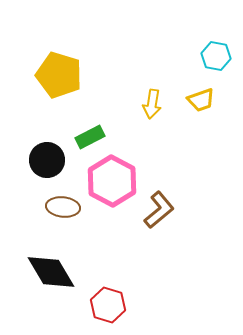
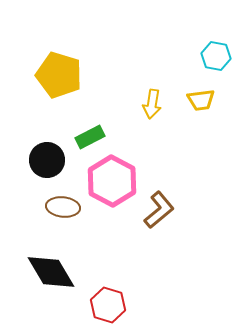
yellow trapezoid: rotated 12 degrees clockwise
